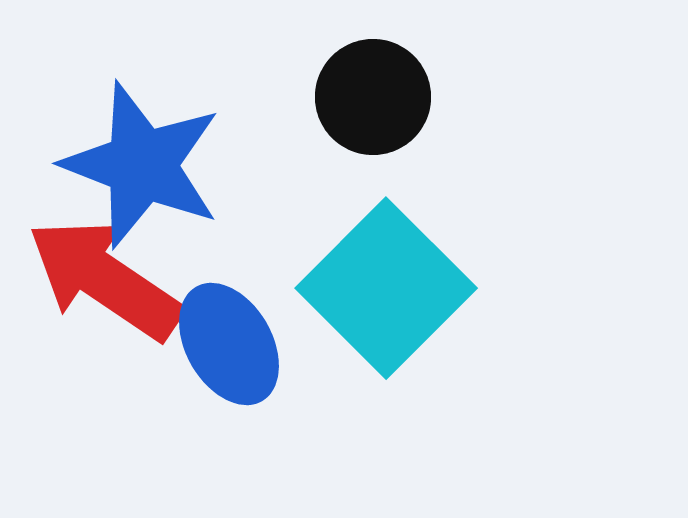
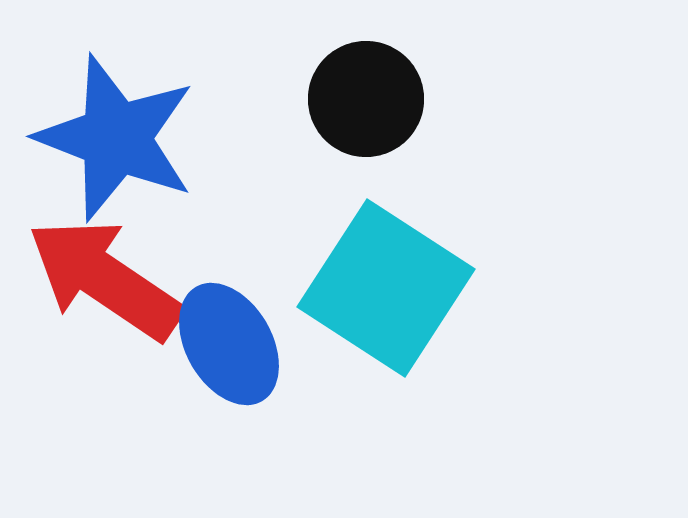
black circle: moved 7 px left, 2 px down
blue star: moved 26 px left, 27 px up
cyan square: rotated 12 degrees counterclockwise
